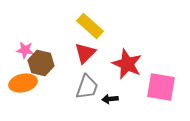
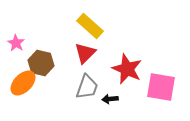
pink star: moved 9 px left, 7 px up; rotated 24 degrees clockwise
red star: moved 5 px down
orange ellipse: rotated 32 degrees counterclockwise
